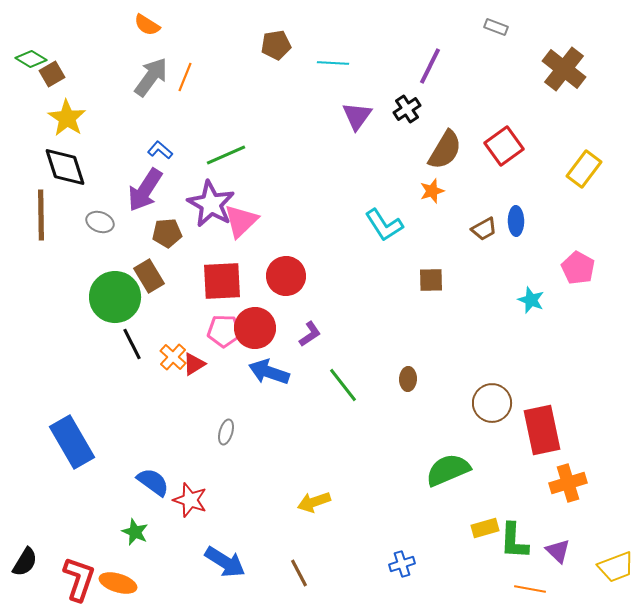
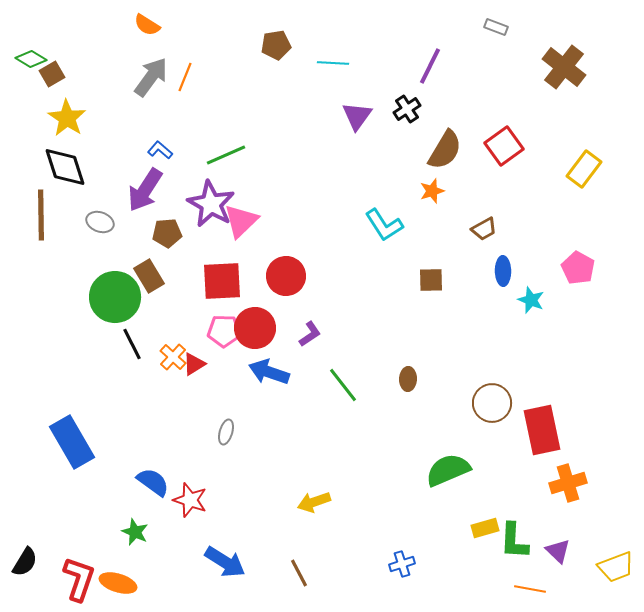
brown cross at (564, 69): moved 2 px up
blue ellipse at (516, 221): moved 13 px left, 50 px down
